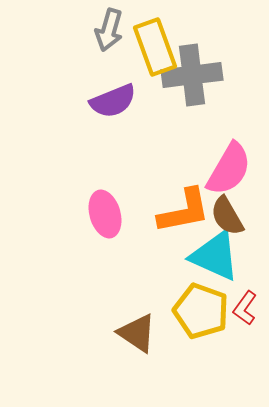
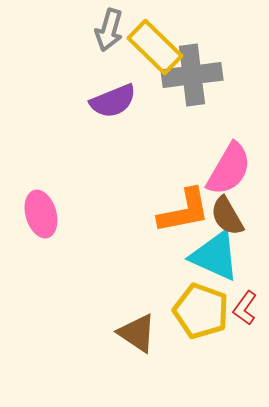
yellow rectangle: rotated 26 degrees counterclockwise
pink ellipse: moved 64 px left
